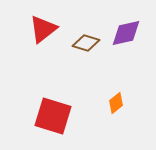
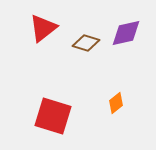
red triangle: moved 1 px up
